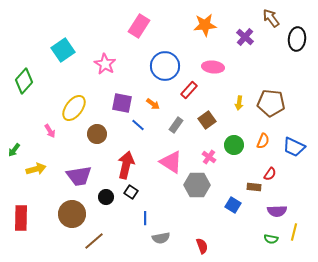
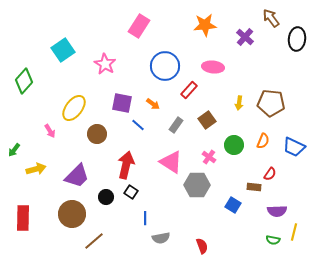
purple trapezoid at (79, 176): moved 2 px left; rotated 36 degrees counterclockwise
red rectangle at (21, 218): moved 2 px right
green semicircle at (271, 239): moved 2 px right, 1 px down
